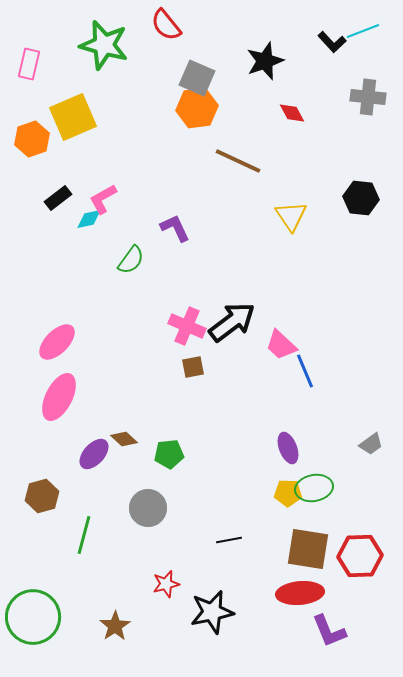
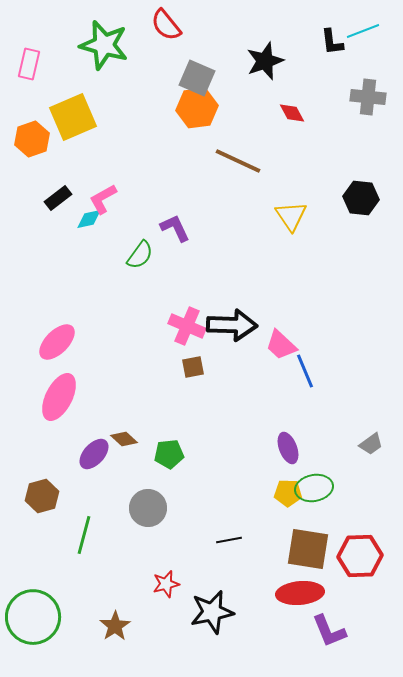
black L-shape at (332, 42): rotated 36 degrees clockwise
green semicircle at (131, 260): moved 9 px right, 5 px up
black arrow at (232, 322): moved 3 px down; rotated 39 degrees clockwise
